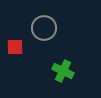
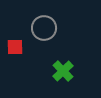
green cross: rotated 20 degrees clockwise
